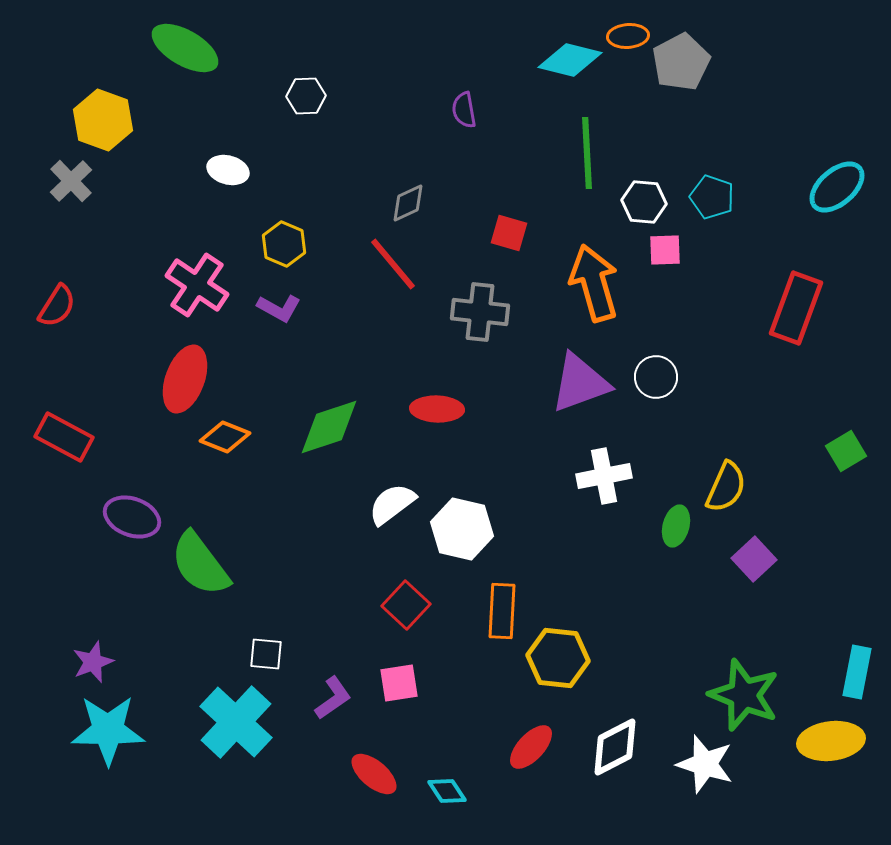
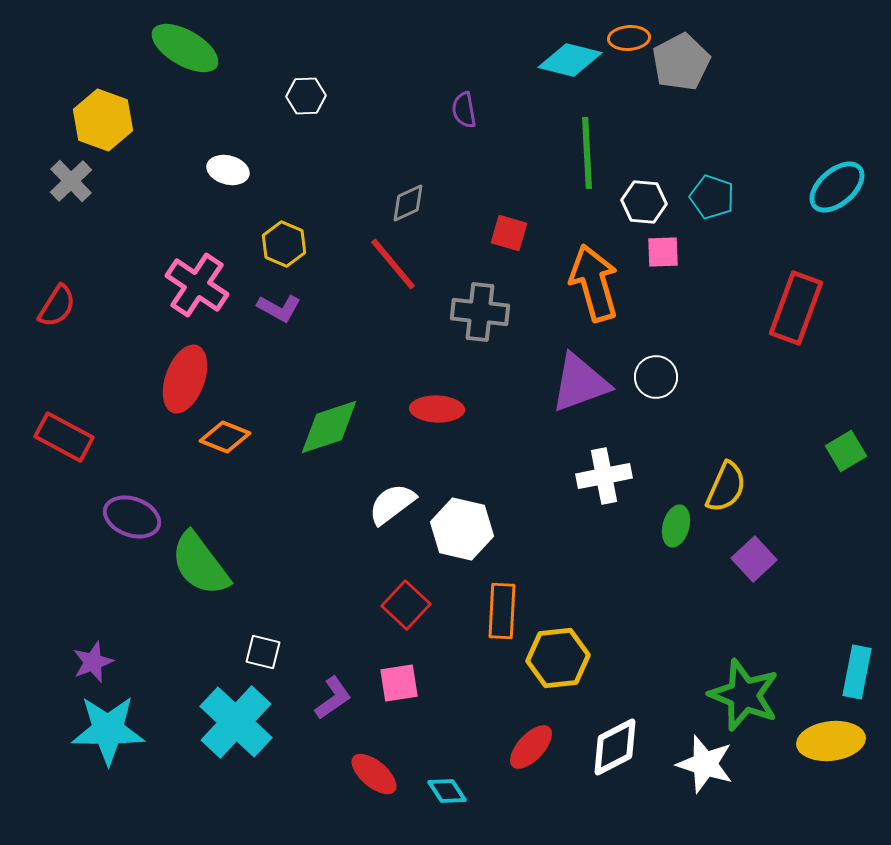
orange ellipse at (628, 36): moved 1 px right, 2 px down
pink square at (665, 250): moved 2 px left, 2 px down
white square at (266, 654): moved 3 px left, 2 px up; rotated 9 degrees clockwise
yellow hexagon at (558, 658): rotated 12 degrees counterclockwise
